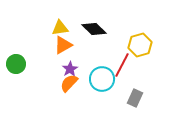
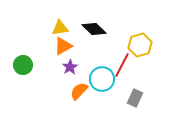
orange triangle: moved 1 px down
green circle: moved 7 px right, 1 px down
purple star: moved 2 px up
orange semicircle: moved 10 px right, 8 px down
